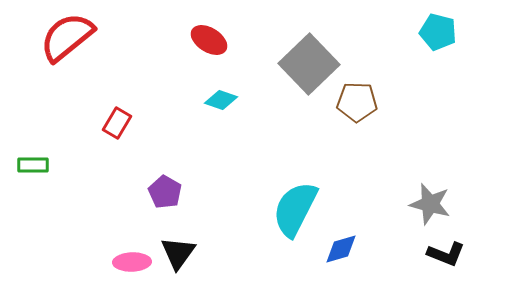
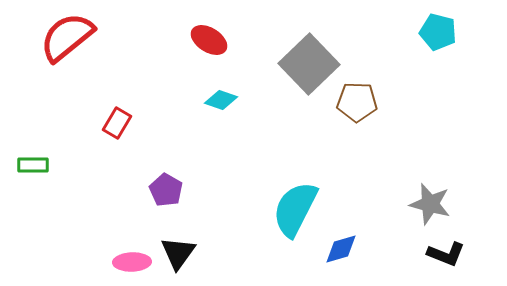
purple pentagon: moved 1 px right, 2 px up
